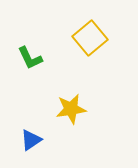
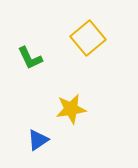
yellow square: moved 2 px left
blue triangle: moved 7 px right
